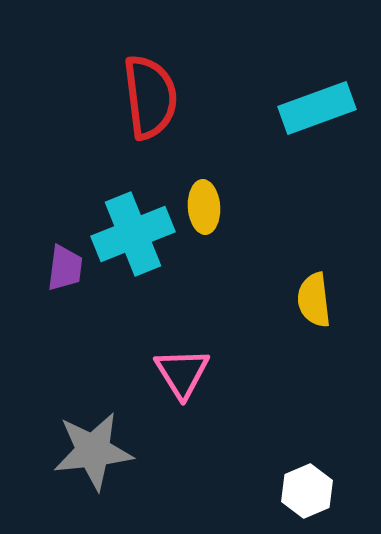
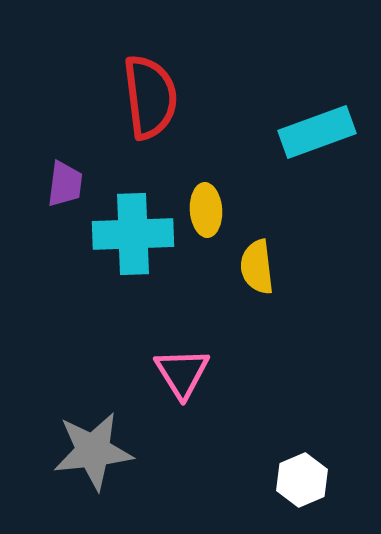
cyan rectangle: moved 24 px down
yellow ellipse: moved 2 px right, 3 px down
cyan cross: rotated 20 degrees clockwise
purple trapezoid: moved 84 px up
yellow semicircle: moved 57 px left, 33 px up
white hexagon: moved 5 px left, 11 px up
